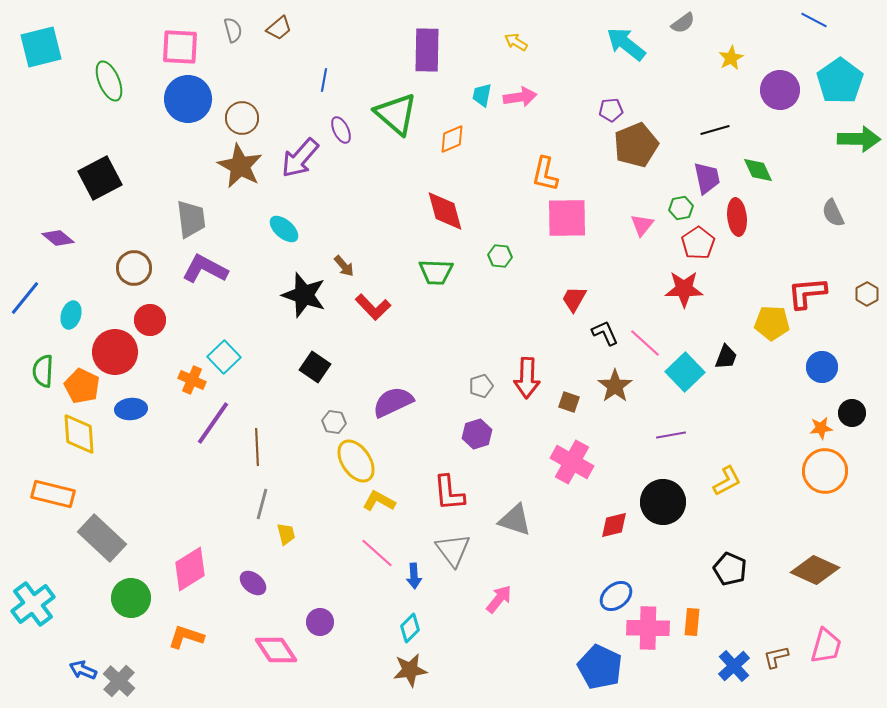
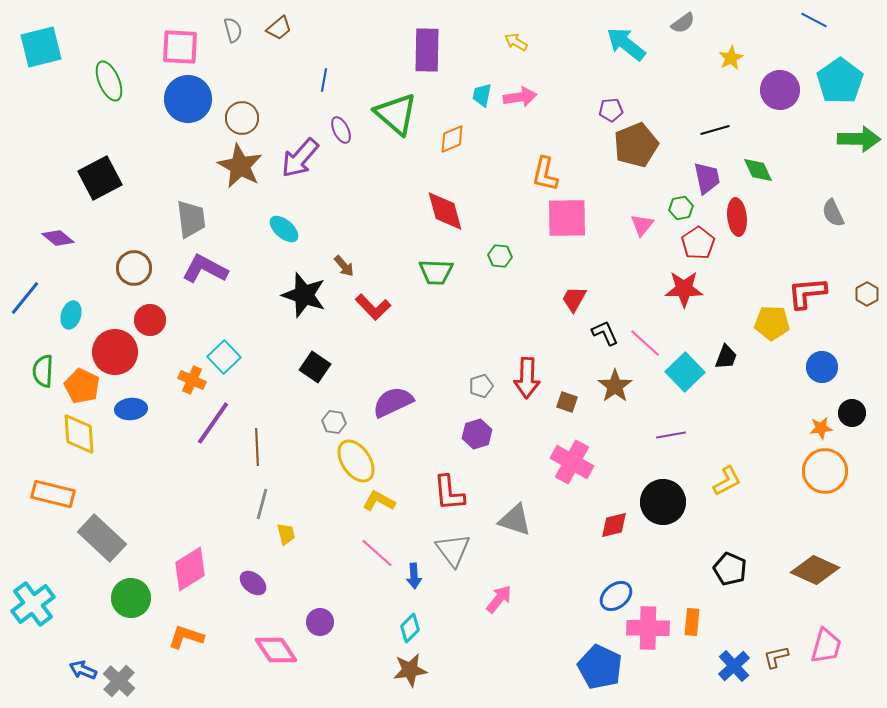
brown square at (569, 402): moved 2 px left
